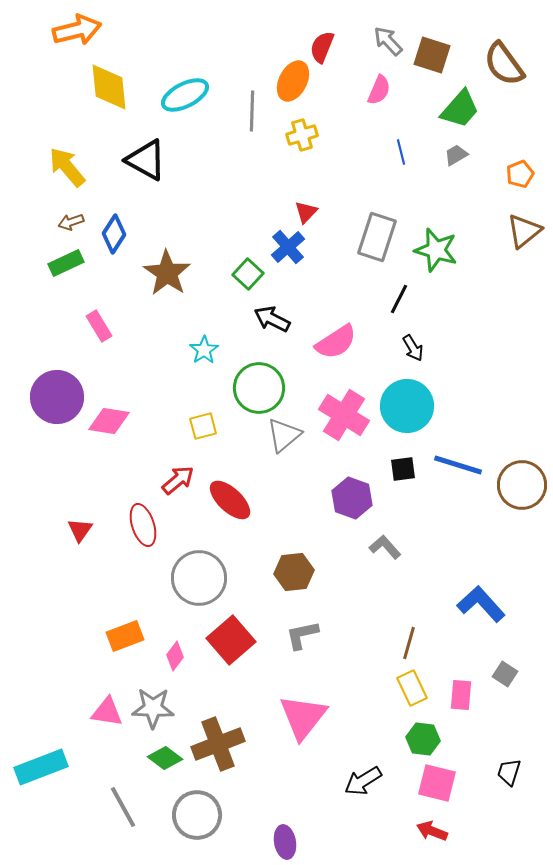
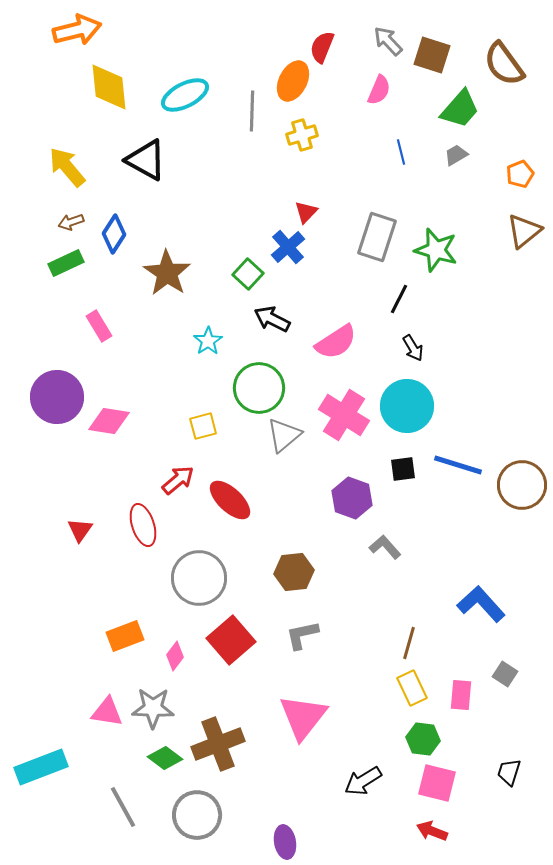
cyan star at (204, 350): moved 4 px right, 9 px up
